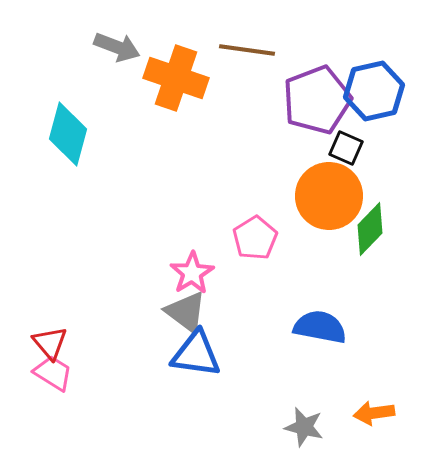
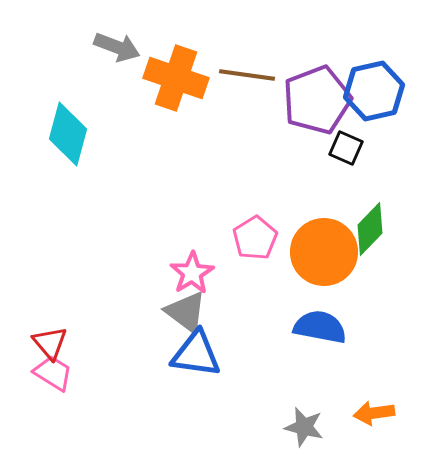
brown line: moved 25 px down
orange circle: moved 5 px left, 56 px down
